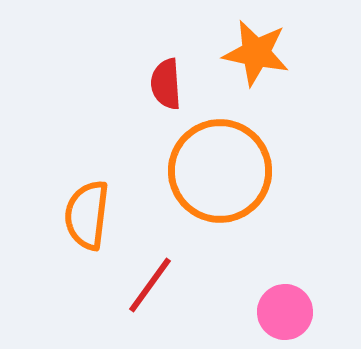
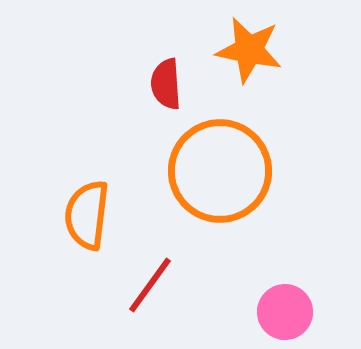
orange star: moved 7 px left, 3 px up
